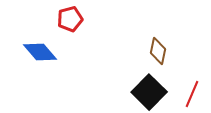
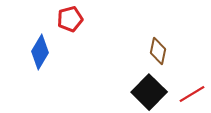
blue diamond: rotated 72 degrees clockwise
red line: rotated 36 degrees clockwise
